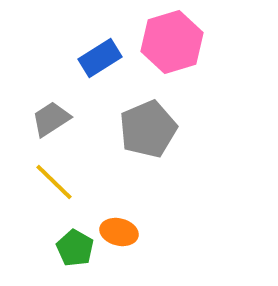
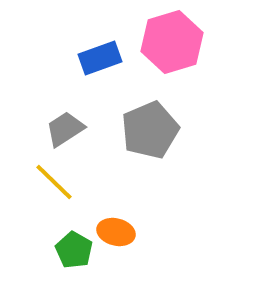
blue rectangle: rotated 12 degrees clockwise
gray trapezoid: moved 14 px right, 10 px down
gray pentagon: moved 2 px right, 1 px down
orange ellipse: moved 3 px left
green pentagon: moved 1 px left, 2 px down
